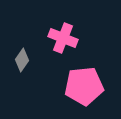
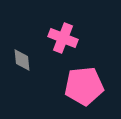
gray diamond: rotated 40 degrees counterclockwise
